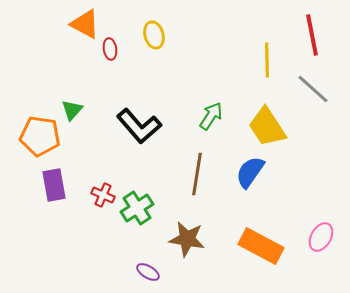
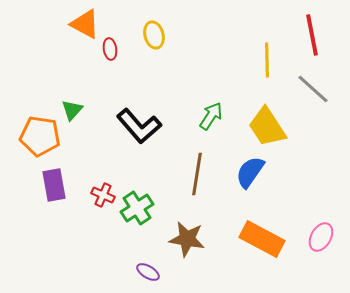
orange rectangle: moved 1 px right, 7 px up
